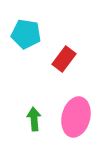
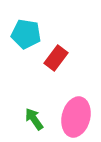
red rectangle: moved 8 px left, 1 px up
green arrow: rotated 30 degrees counterclockwise
